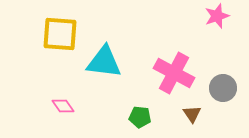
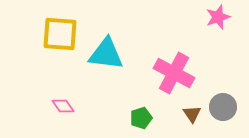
pink star: moved 1 px right, 1 px down
cyan triangle: moved 2 px right, 8 px up
gray circle: moved 19 px down
green pentagon: moved 1 px right, 1 px down; rotated 25 degrees counterclockwise
